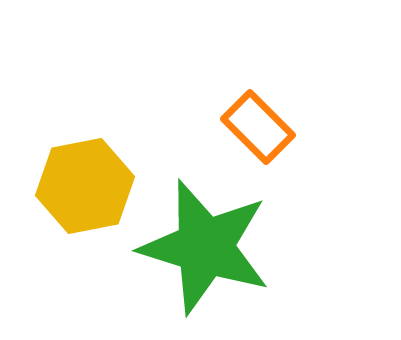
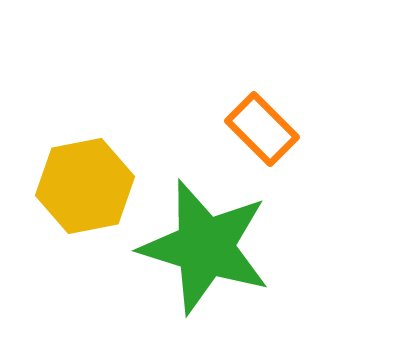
orange rectangle: moved 4 px right, 2 px down
